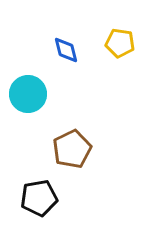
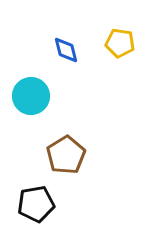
cyan circle: moved 3 px right, 2 px down
brown pentagon: moved 6 px left, 6 px down; rotated 6 degrees counterclockwise
black pentagon: moved 3 px left, 6 px down
